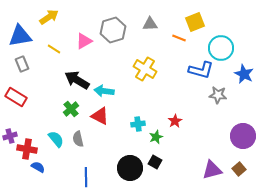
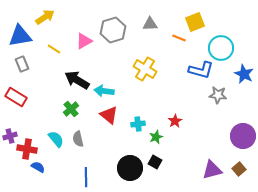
yellow arrow: moved 4 px left
red triangle: moved 9 px right, 1 px up; rotated 12 degrees clockwise
